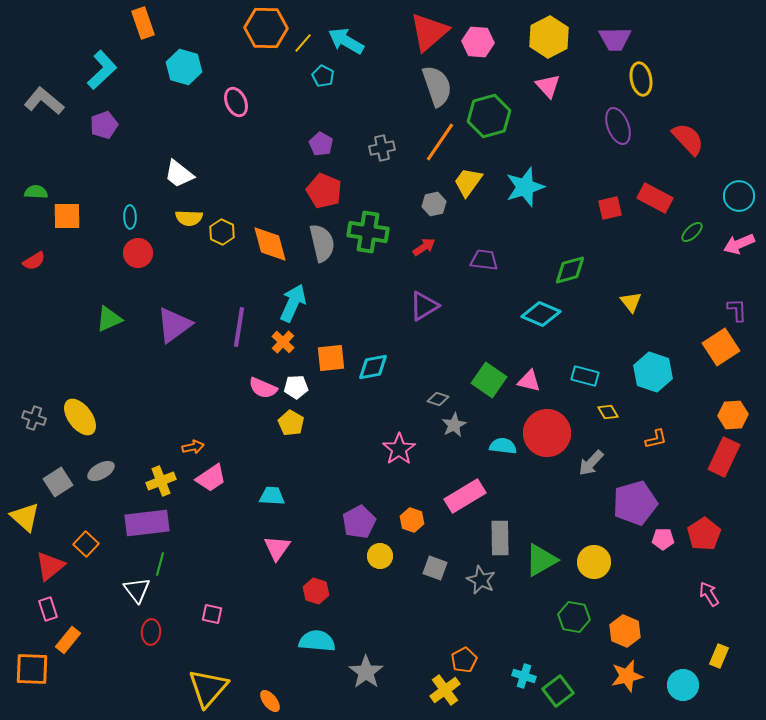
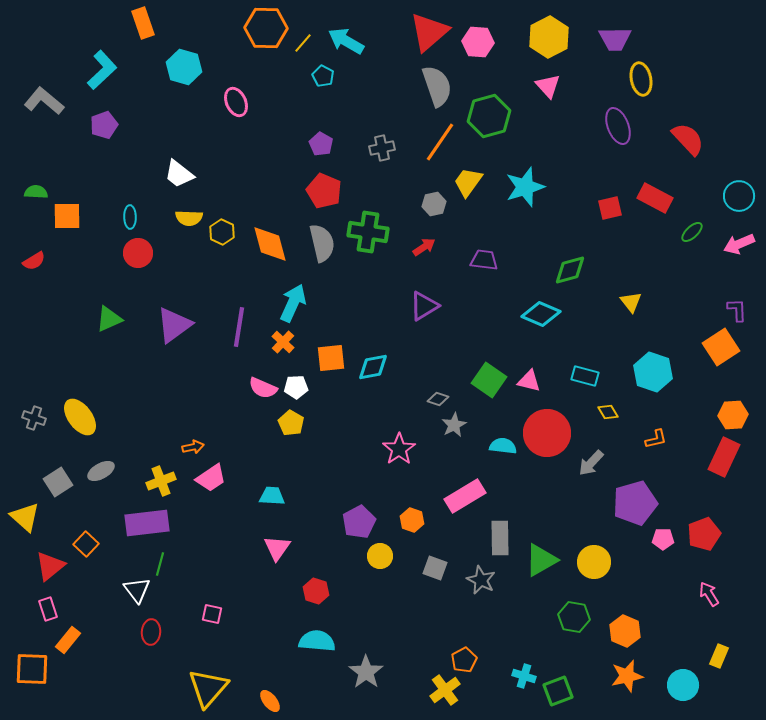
red pentagon at (704, 534): rotated 12 degrees clockwise
green square at (558, 691): rotated 16 degrees clockwise
